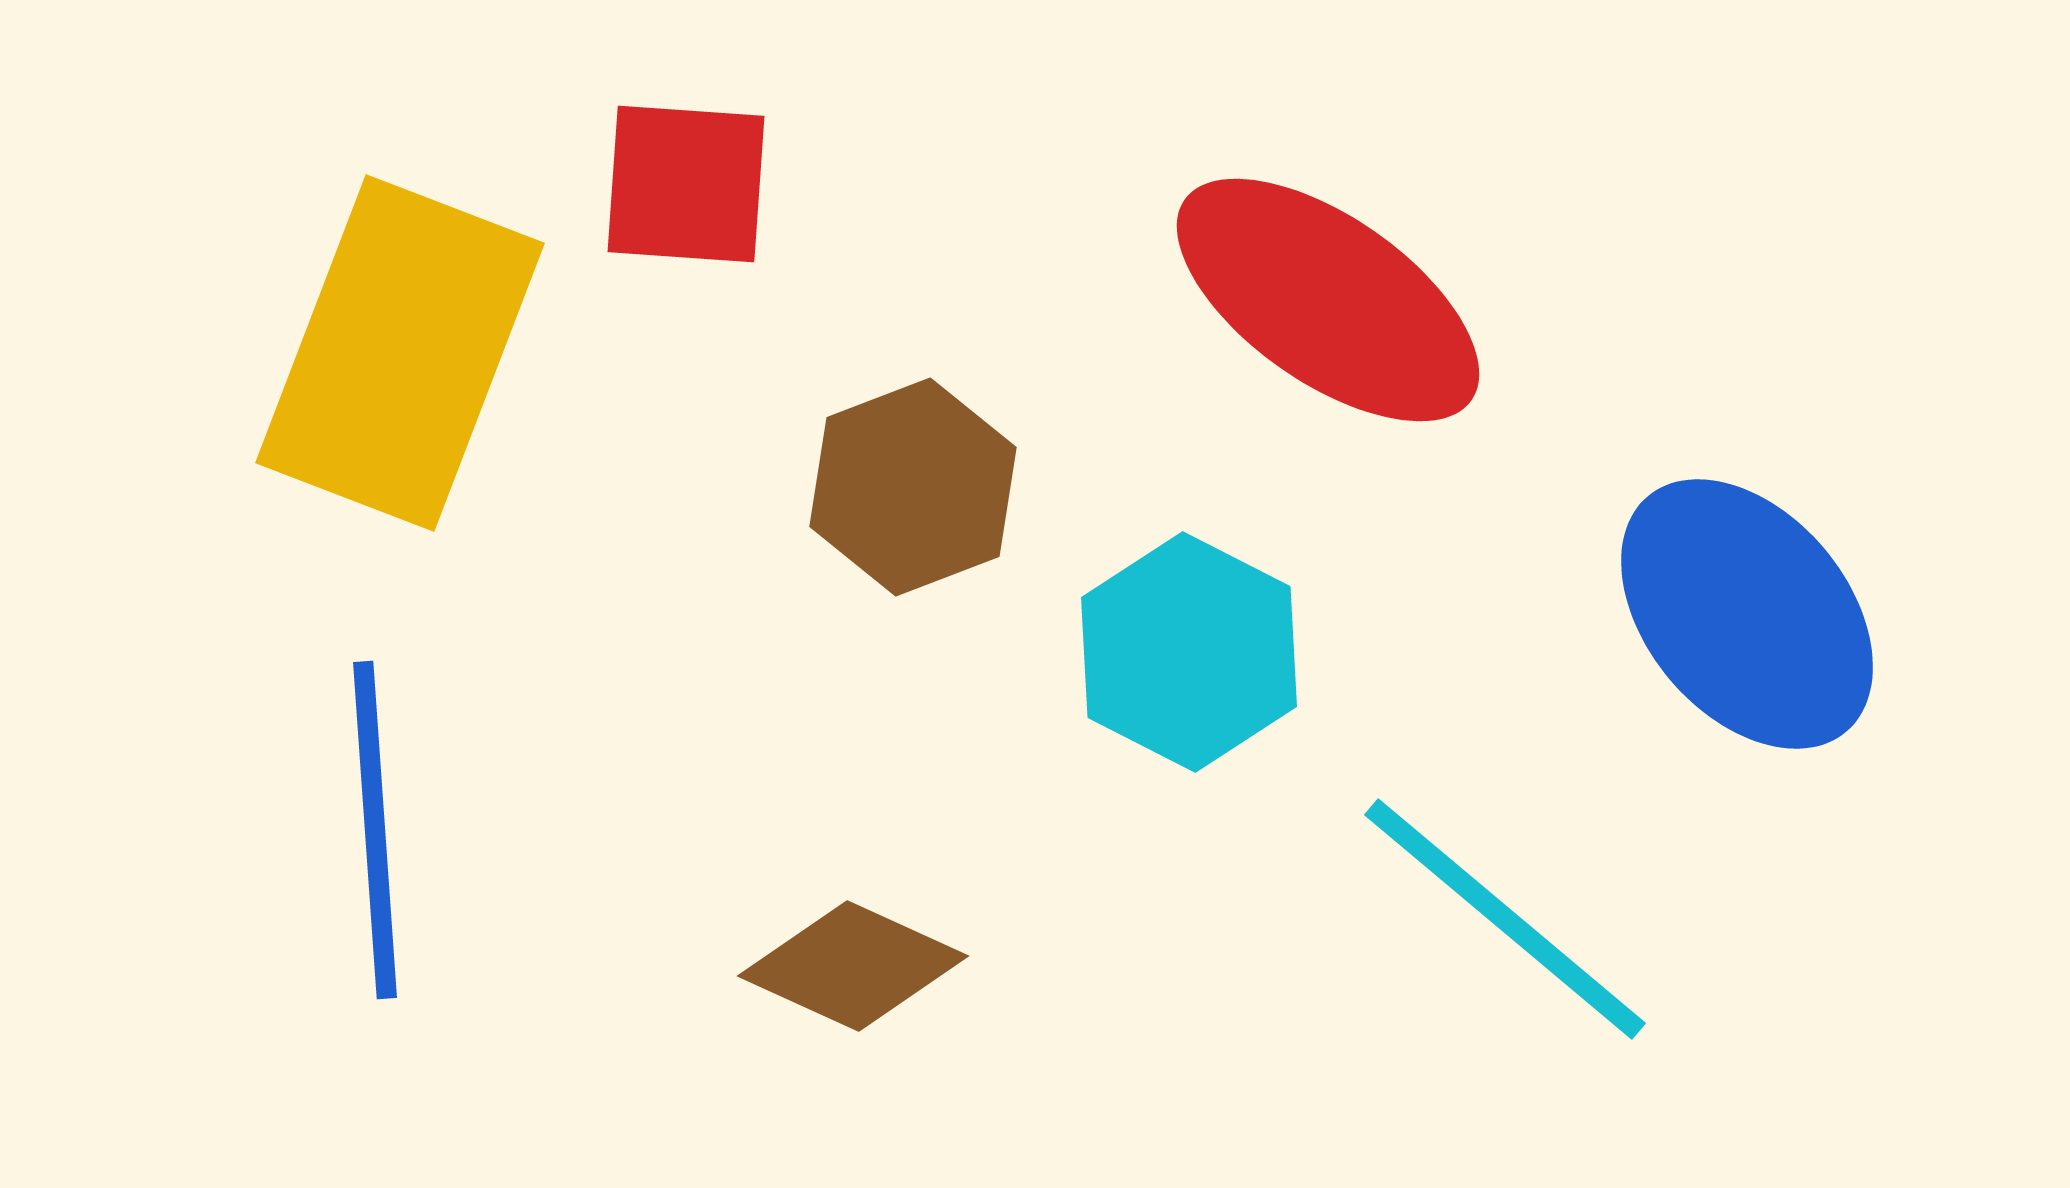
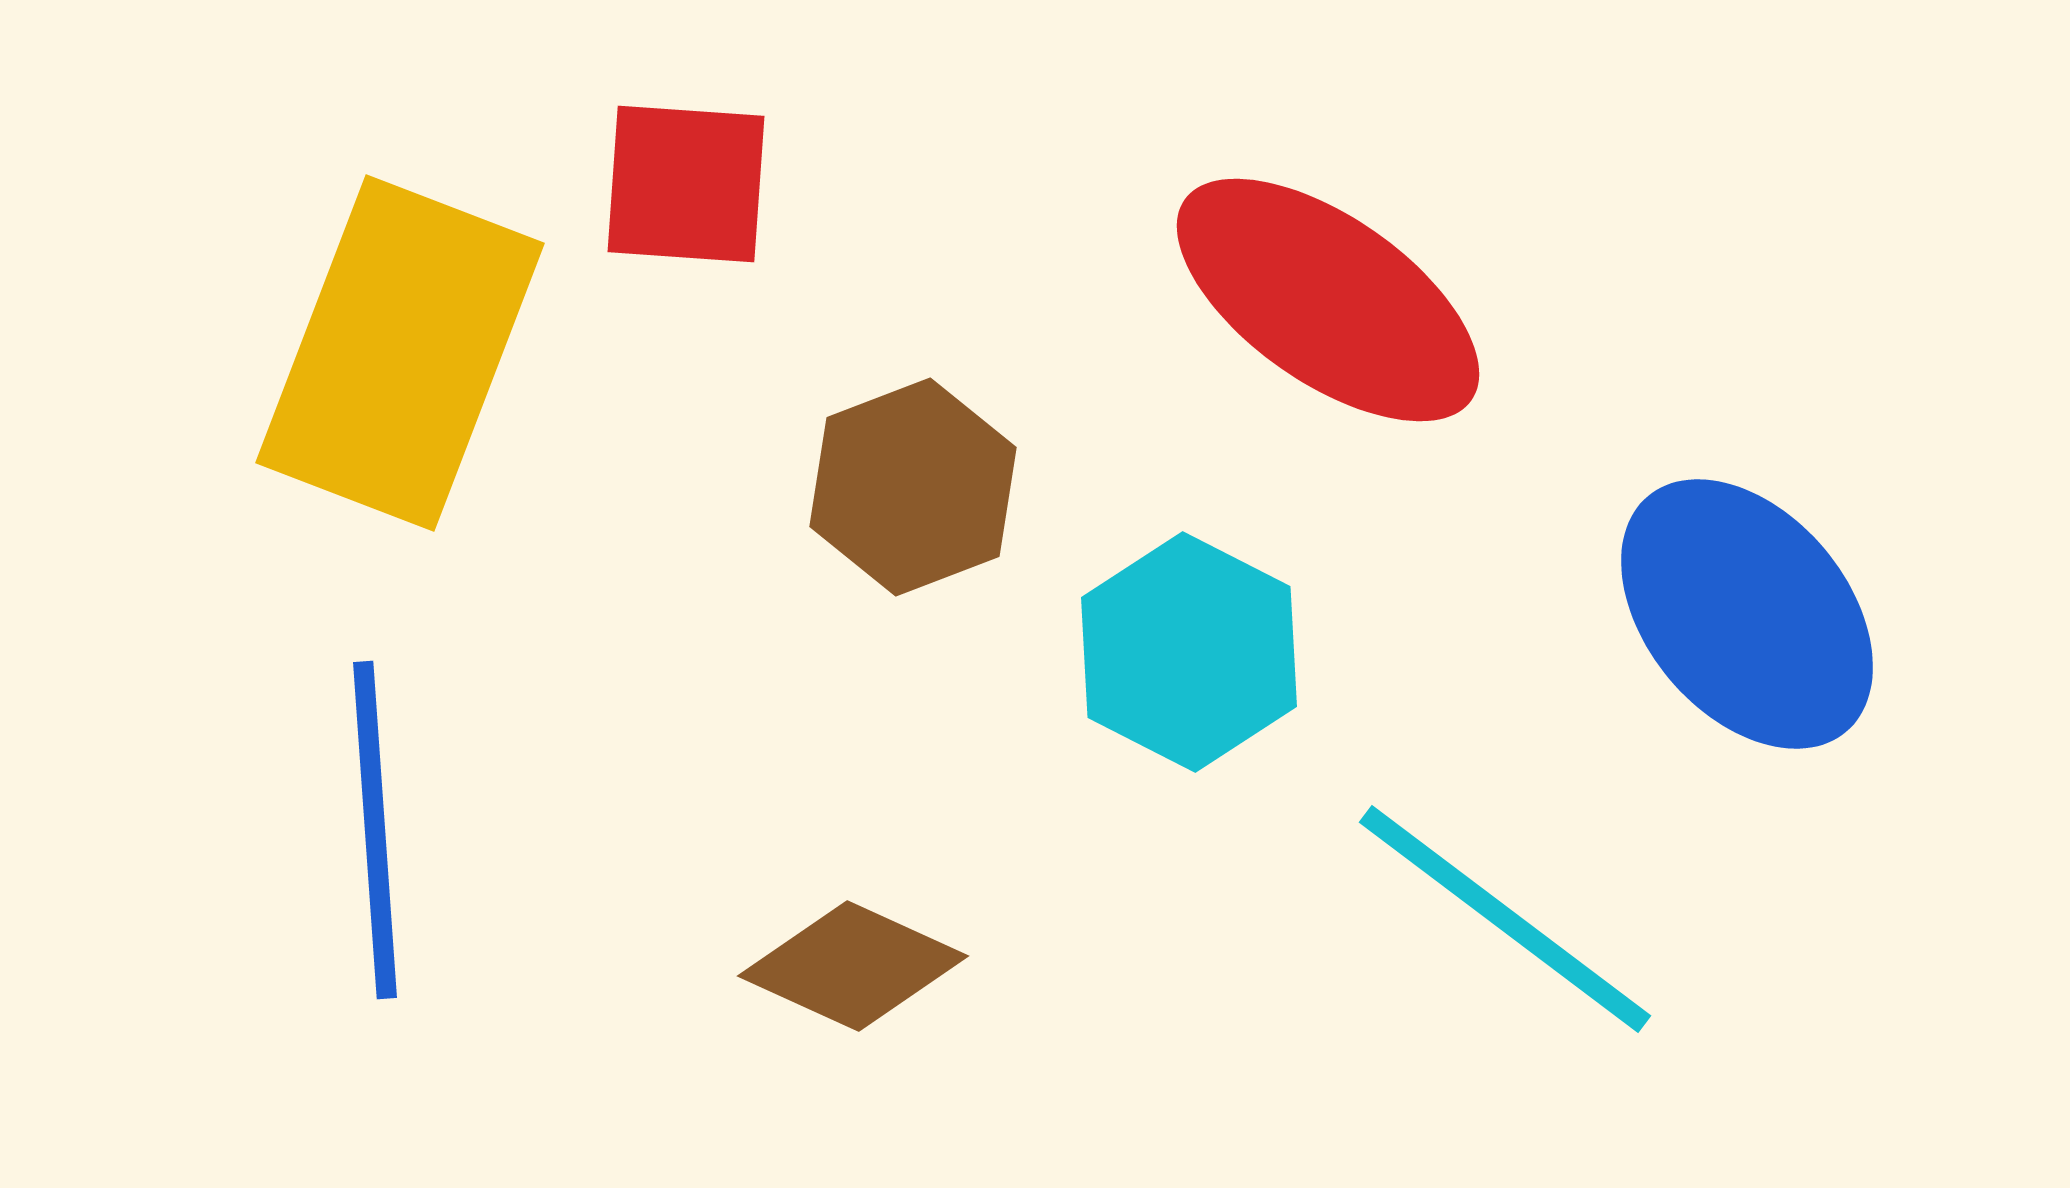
cyan line: rotated 3 degrees counterclockwise
